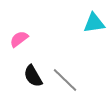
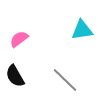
cyan triangle: moved 12 px left, 7 px down
black semicircle: moved 18 px left
